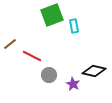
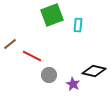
cyan rectangle: moved 4 px right, 1 px up; rotated 16 degrees clockwise
